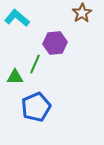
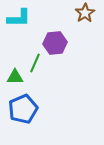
brown star: moved 3 px right
cyan L-shape: moved 2 px right; rotated 140 degrees clockwise
green line: moved 1 px up
blue pentagon: moved 13 px left, 2 px down
